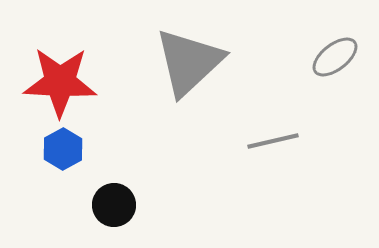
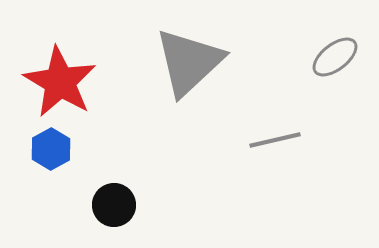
red star: rotated 28 degrees clockwise
gray line: moved 2 px right, 1 px up
blue hexagon: moved 12 px left
